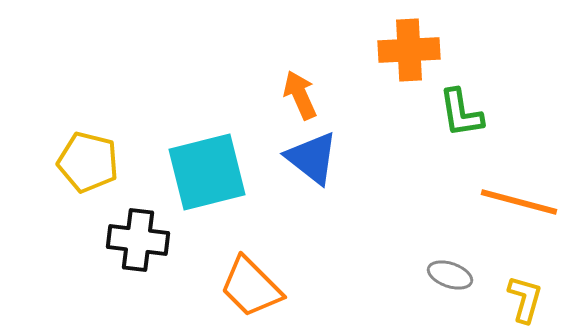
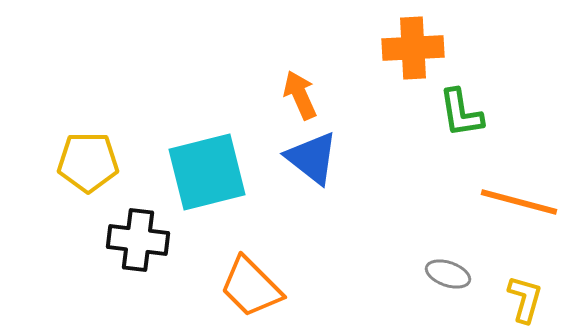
orange cross: moved 4 px right, 2 px up
yellow pentagon: rotated 14 degrees counterclockwise
gray ellipse: moved 2 px left, 1 px up
